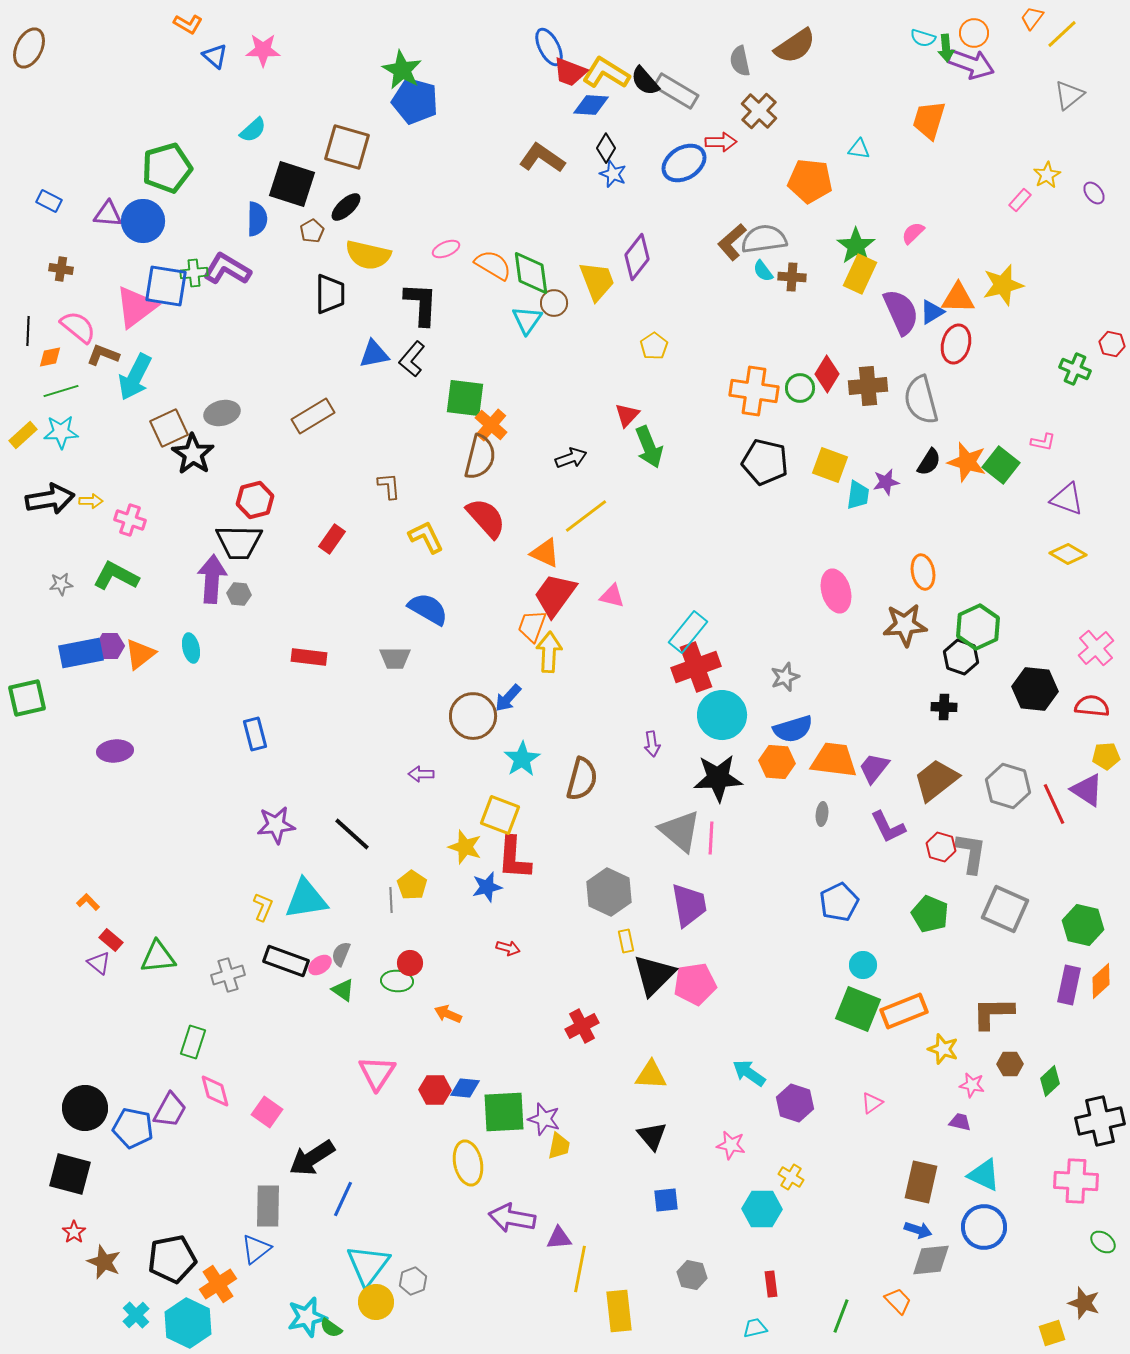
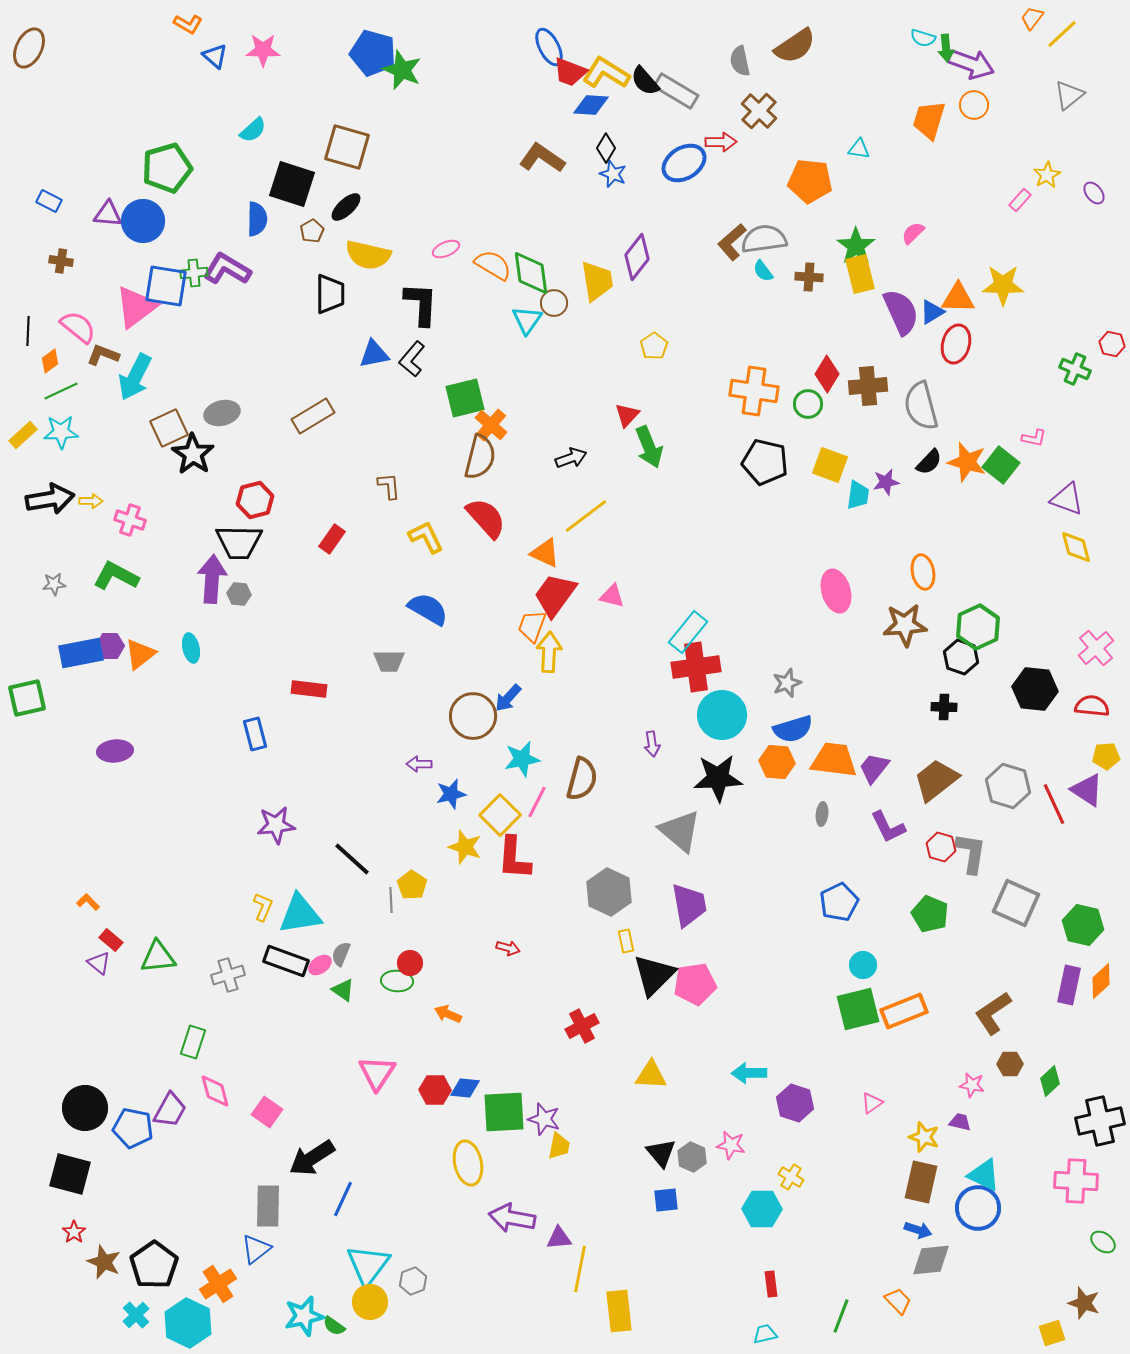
orange circle at (974, 33): moved 72 px down
green star at (402, 70): rotated 6 degrees counterclockwise
blue pentagon at (415, 101): moved 42 px left, 48 px up
brown cross at (61, 269): moved 8 px up
yellow rectangle at (860, 274): rotated 39 degrees counterclockwise
brown cross at (792, 277): moved 17 px right
yellow trapezoid at (597, 281): rotated 12 degrees clockwise
yellow star at (1003, 285): rotated 15 degrees clockwise
orange diamond at (50, 357): moved 4 px down; rotated 25 degrees counterclockwise
green circle at (800, 388): moved 8 px right, 16 px down
green line at (61, 391): rotated 8 degrees counterclockwise
green square at (465, 398): rotated 21 degrees counterclockwise
gray semicircle at (921, 400): moved 6 px down
pink L-shape at (1043, 442): moved 9 px left, 4 px up
black semicircle at (929, 462): rotated 12 degrees clockwise
yellow diamond at (1068, 554): moved 8 px right, 7 px up; rotated 45 degrees clockwise
gray star at (61, 584): moved 7 px left
red rectangle at (309, 657): moved 32 px down
gray trapezoid at (395, 658): moved 6 px left, 3 px down
red cross at (696, 667): rotated 12 degrees clockwise
gray star at (785, 677): moved 2 px right, 6 px down
cyan star at (522, 759): rotated 21 degrees clockwise
purple arrow at (421, 774): moved 2 px left, 10 px up
yellow square at (500, 815): rotated 24 degrees clockwise
black line at (352, 834): moved 25 px down
pink line at (711, 838): moved 174 px left, 36 px up; rotated 24 degrees clockwise
blue star at (487, 887): moved 36 px left, 93 px up
cyan triangle at (306, 899): moved 6 px left, 15 px down
gray square at (1005, 909): moved 11 px right, 6 px up
green square at (858, 1009): rotated 36 degrees counterclockwise
brown L-shape at (993, 1013): rotated 33 degrees counterclockwise
yellow star at (943, 1049): moved 19 px left, 88 px down
cyan arrow at (749, 1073): rotated 36 degrees counterclockwise
black triangle at (652, 1136): moved 9 px right, 17 px down
blue circle at (984, 1227): moved 6 px left, 19 px up
black pentagon at (172, 1259): moved 18 px left, 6 px down; rotated 24 degrees counterclockwise
gray hexagon at (692, 1275): moved 118 px up; rotated 12 degrees clockwise
yellow circle at (376, 1302): moved 6 px left
cyan star at (307, 1317): moved 3 px left, 1 px up
green semicircle at (331, 1328): moved 3 px right, 2 px up
cyan trapezoid at (755, 1328): moved 10 px right, 6 px down
